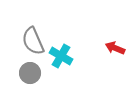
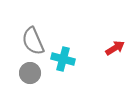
red arrow: rotated 126 degrees clockwise
cyan cross: moved 2 px right, 3 px down; rotated 15 degrees counterclockwise
